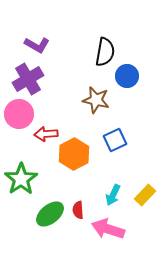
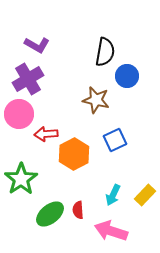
pink arrow: moved 3 px right, 2 px down
